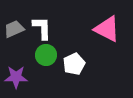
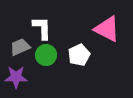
gray trapezoid: moved 6 px right, 18 px down
white pentagon: moved 5 px right, 9 px up
